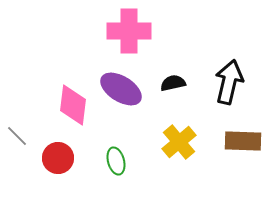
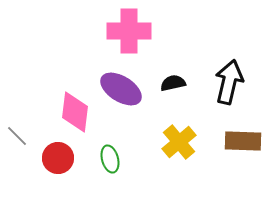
pink diamond: moved 2 px right, 7 px down
green ellipse: moved 6 px left, 2 px up
